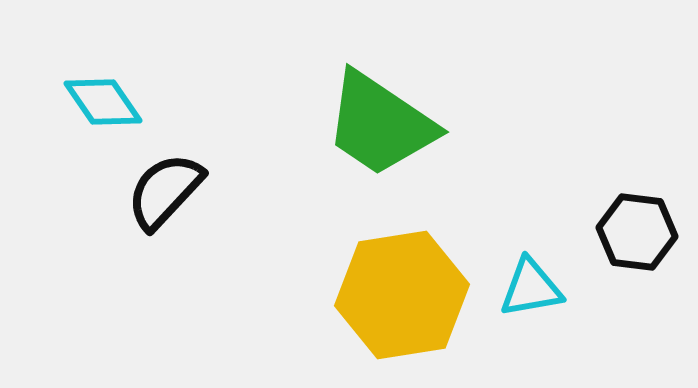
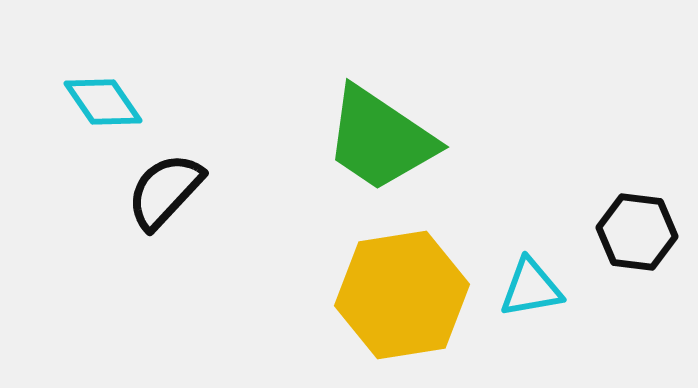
green trapezoid: moved 15 px down
